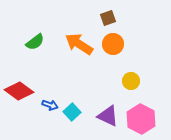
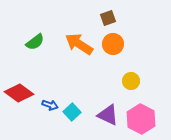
red diamond: moved 2 px down
purple triangle: moved 1 px up
